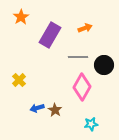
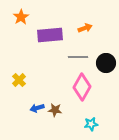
purple rectangle: rotated 55 degrees clockwise
black circle: moved 2 px right, 2 px up
brown star: rotated 24 degrees counterclockwise
